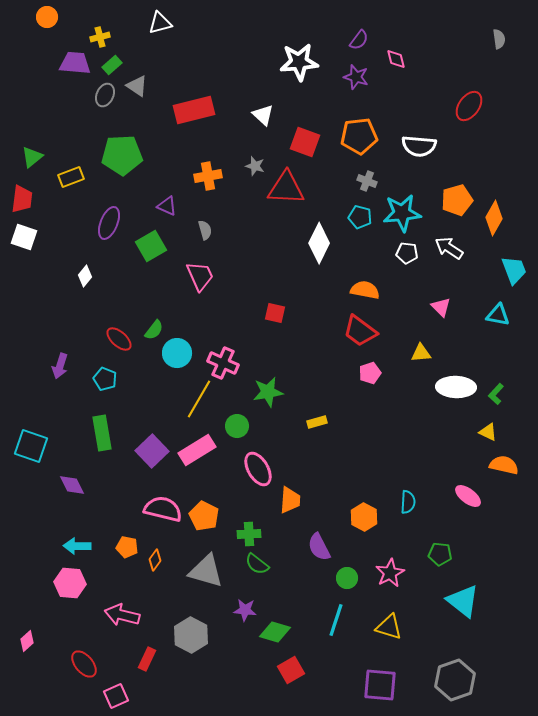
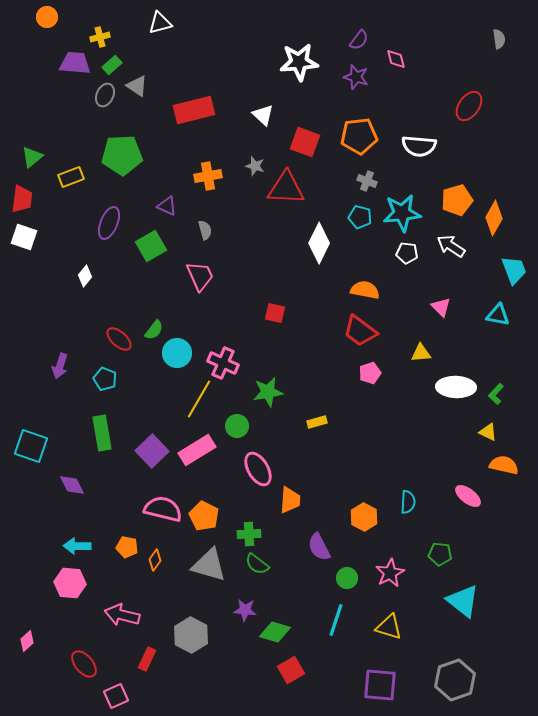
white arrow at (449, 248): moved 2 px right, 2 px up
gray triangle at (206, 571): moved 3 px right, 6 px up
